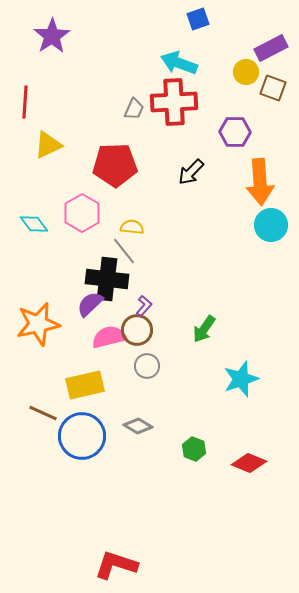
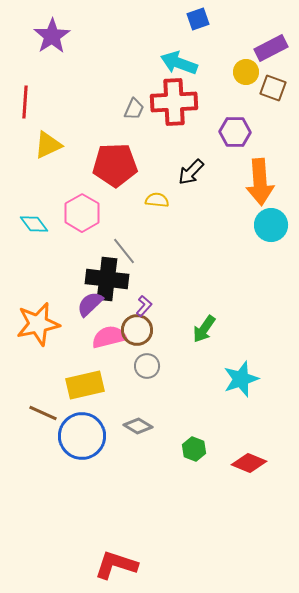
yellow semicircle: moved 25 px right, 27 px up
